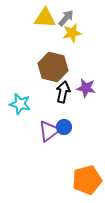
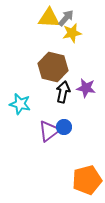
yellow triangle: moved 4 px right
